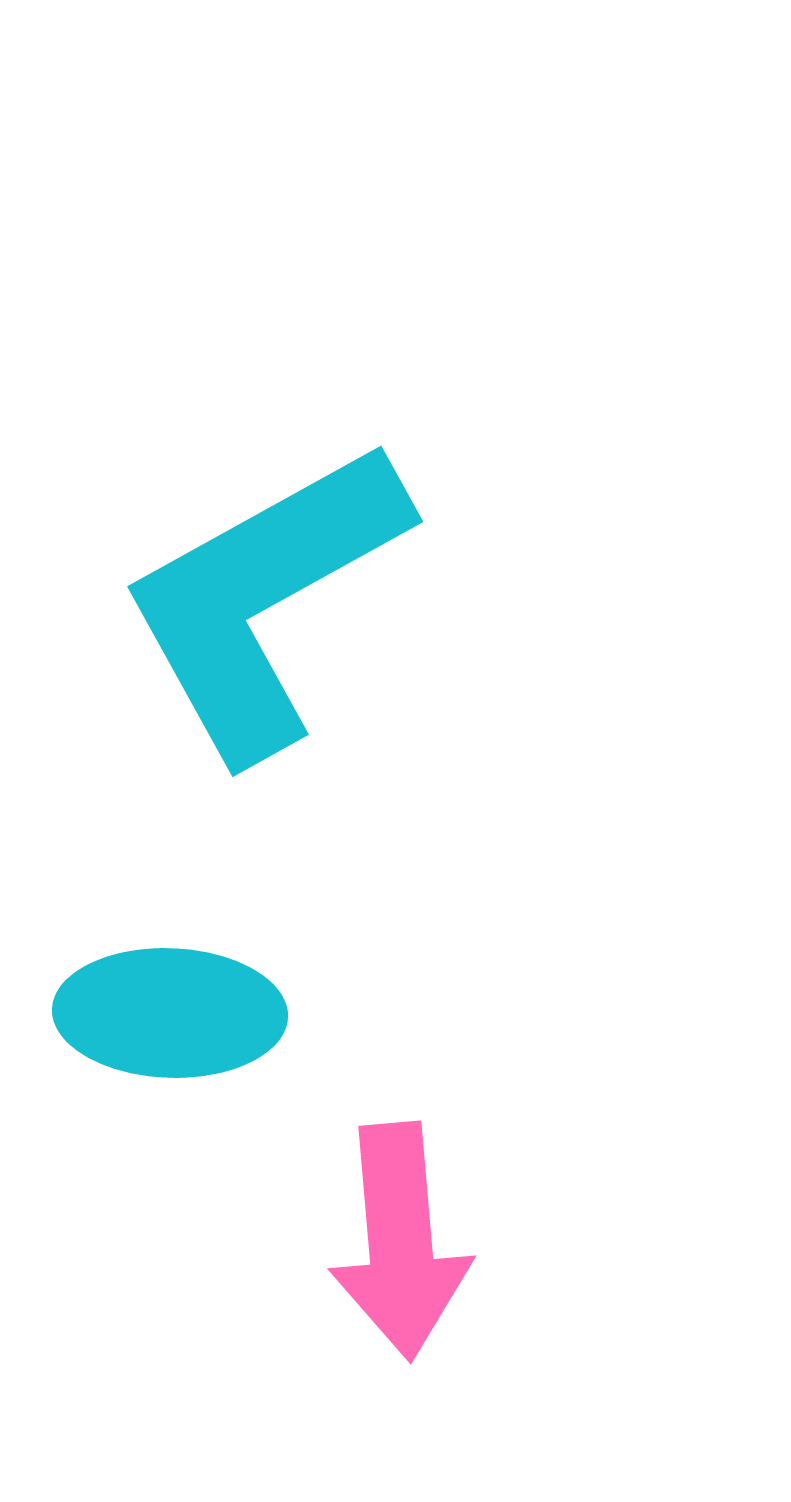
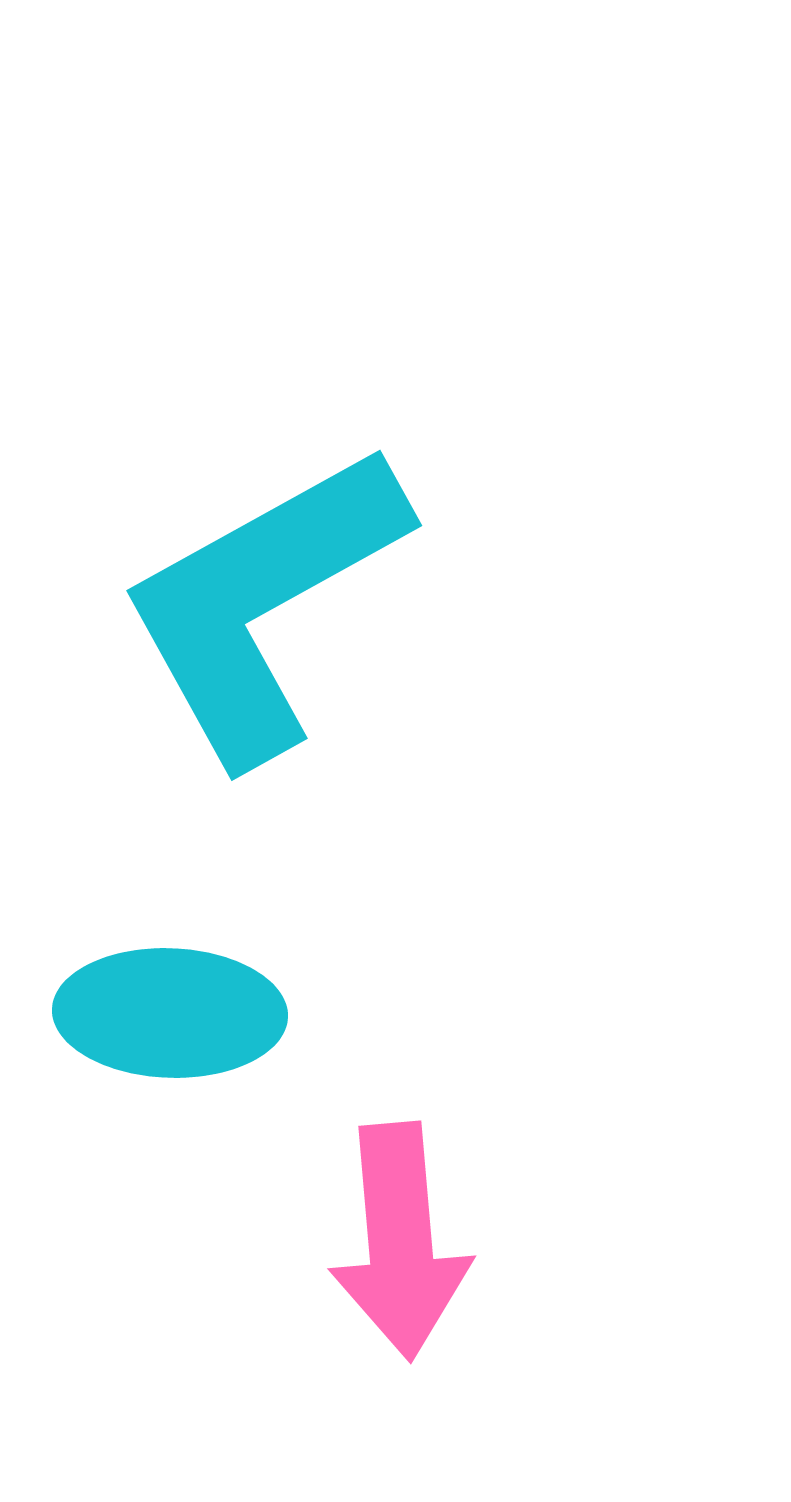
cyan L-shape: moved 1 px left, 4 px down
